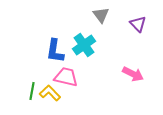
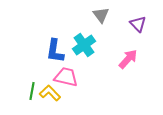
pink arrow: moved 5 px left, 15 px up; rotated 75 degrees counterclockwise
